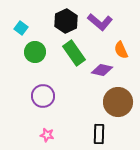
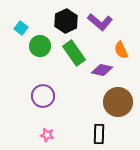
green circle: moved 5 px right, 6 px up
